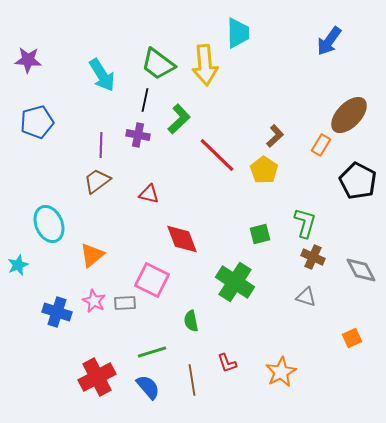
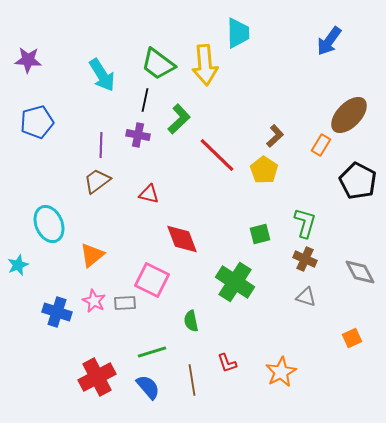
brown cross at (313, 257): moved 8 px left, 2 px down
gray diamond at (361, 270): moved 1 px left, 2 px down
